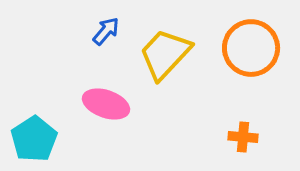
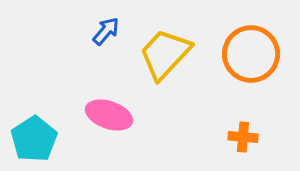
orange circle: moved 6 px down
pink ellipse: moved 3 px right, 11 px down
